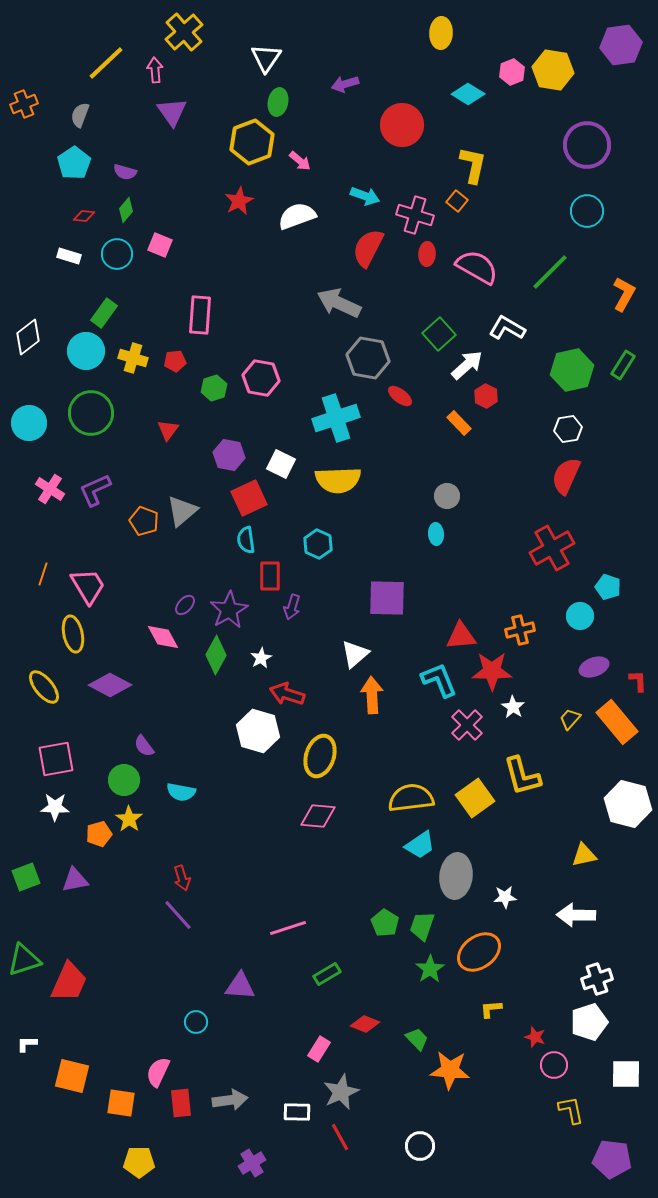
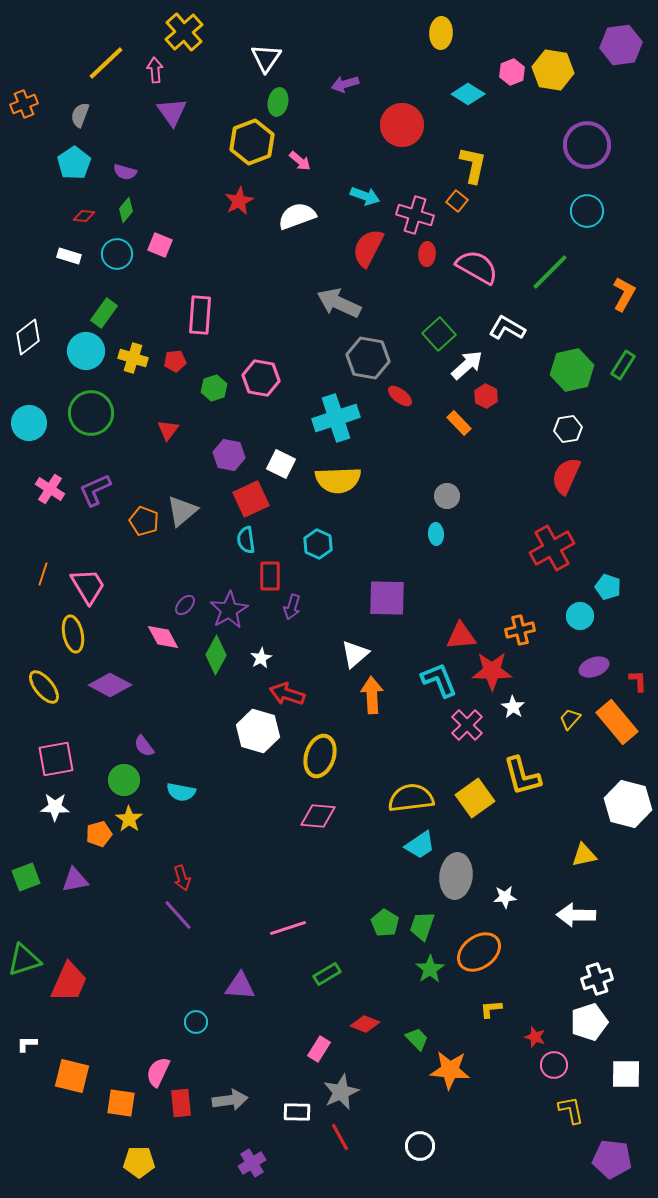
red square at (249, 498): moved 2 px right, 1 px down
